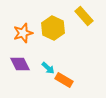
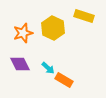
yellow rectangle: rotated 30 degrees counterclockwise
